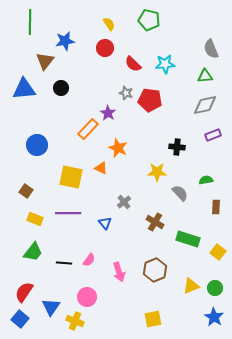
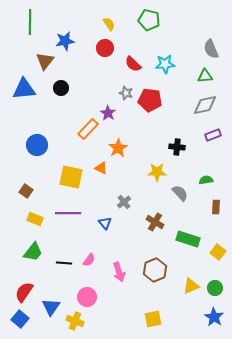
orange star at (118, 148): rotated 18 degrees clockwise
